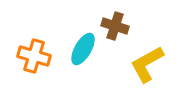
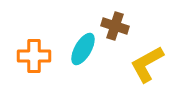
orange cross: rotated 16 degrees counterclockwise
